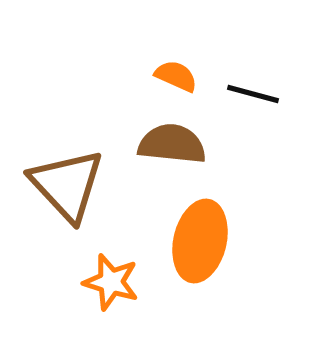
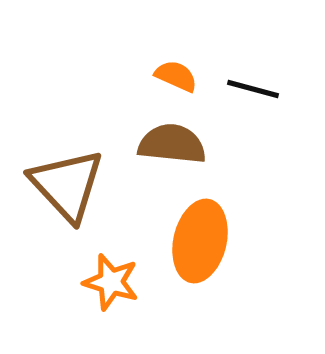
black line: moved 5 px up
